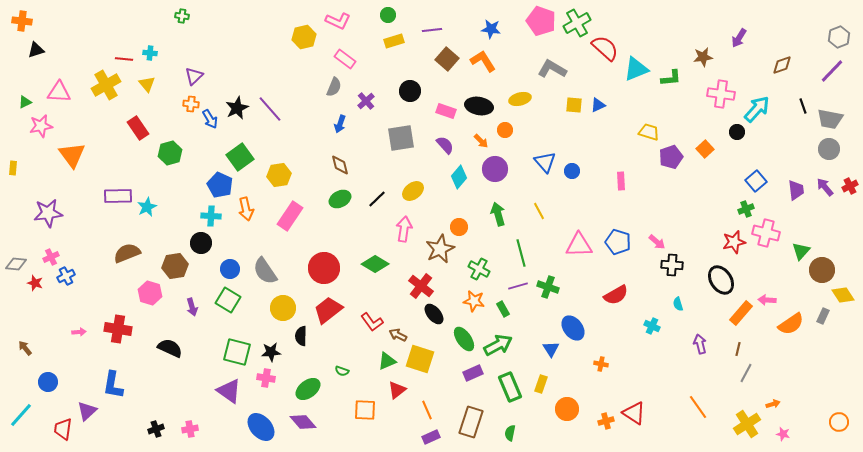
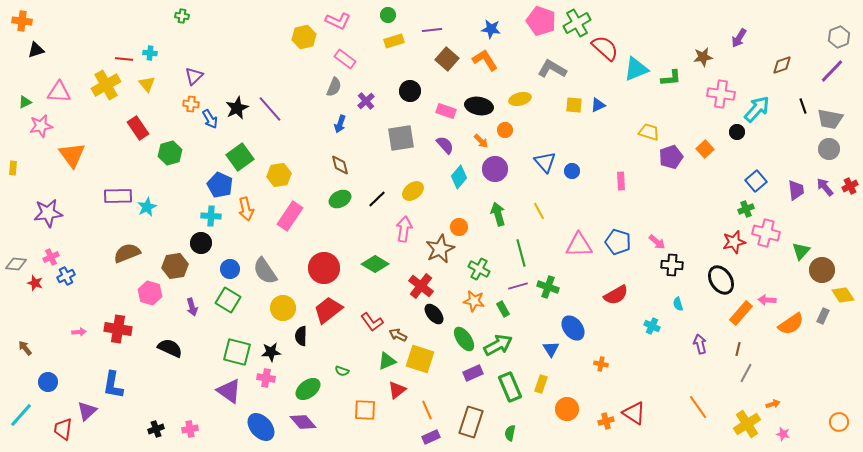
orange L-shape at (483, 61): moved 2 px right, 1 px up
